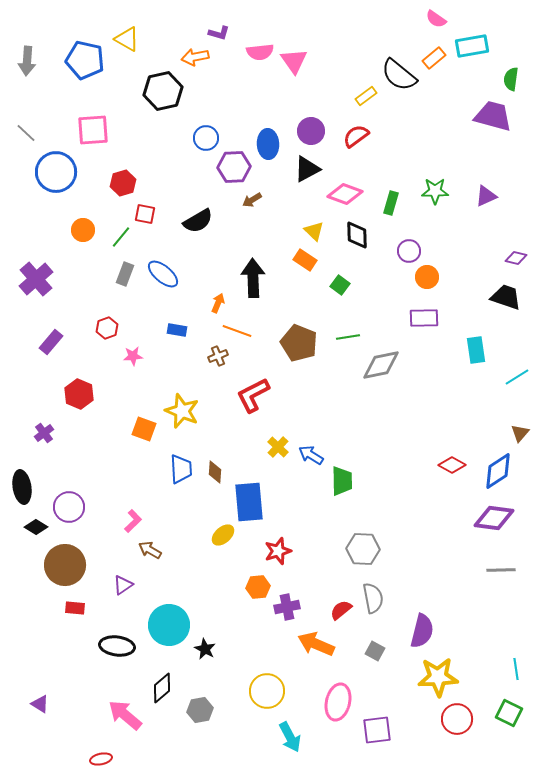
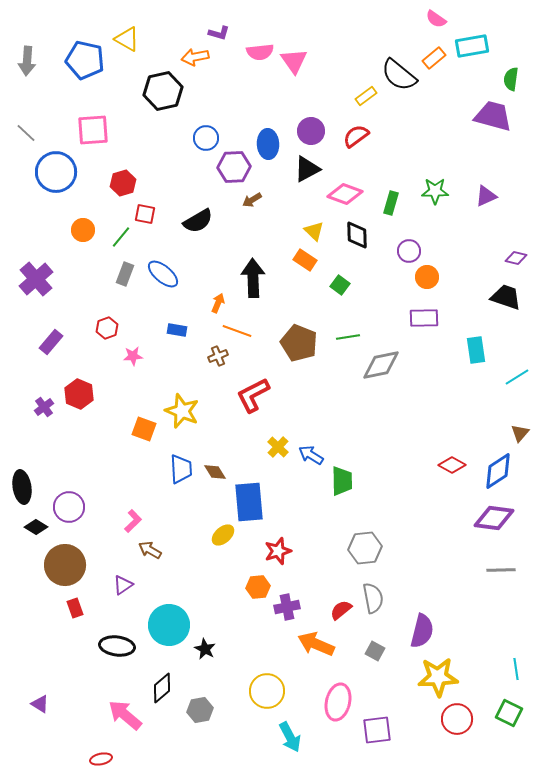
purple cross at (44, 433): moved 26 px up
brown diamond at (215, 472): rotated 35 degrees counterclockwise
gray hexagon at (363, 549): moved 2 px right, 1 px up; rotated 8 degrees counterclockwise
red rectangle at (75, 608): rotated 66 degrees clockwise
